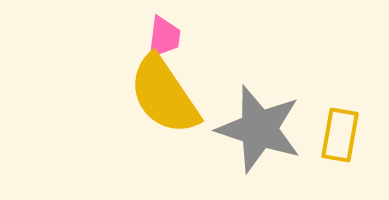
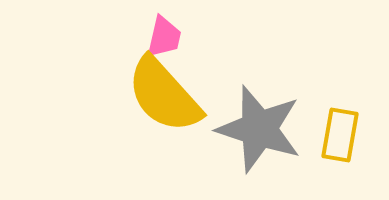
pink trapezoid: rotated 6 degrees clockwise
yellow semicircle: rotated 8 degrees counterclockwise
